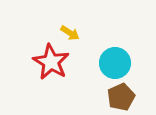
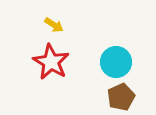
yellow arrow: moved 16 px left, 8 px up
cyan circle: moved 1 px right, 1 px up
